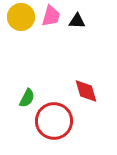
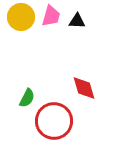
red diamond: moved 2 px left, 3 px up
